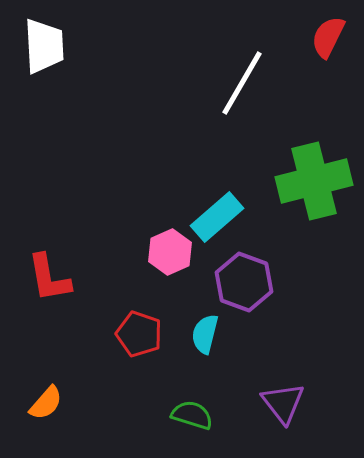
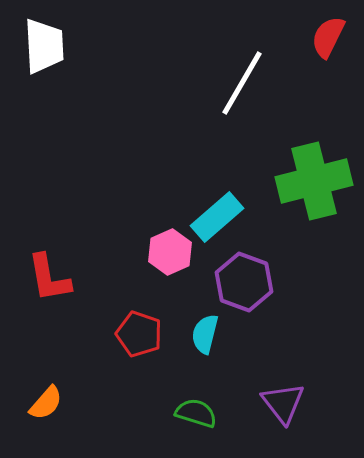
green semicircle: moved 4 px right, 2 px up
